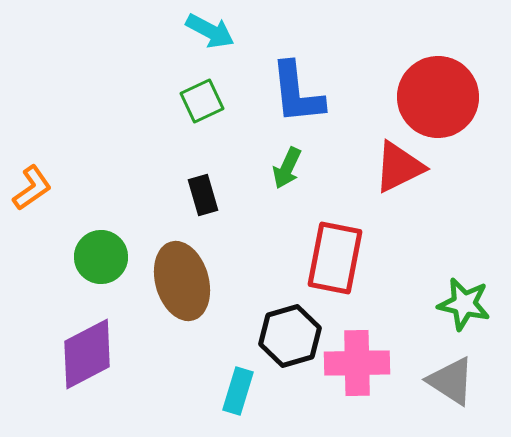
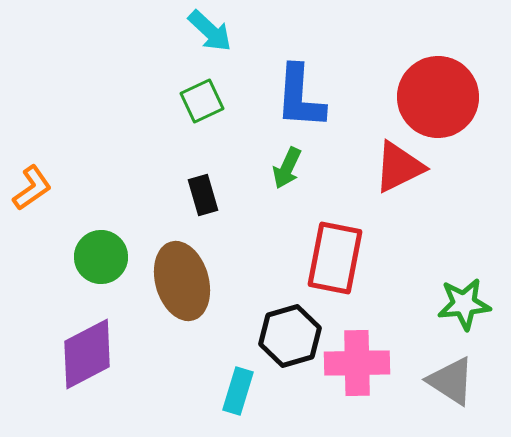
cyan arrow: rotated 15 degrees clockwise
blue L-shape: moved 3 px right, 4 px down; rotated 10 degrees clockwise
green star: rotated 18 degrees counterclockwise
